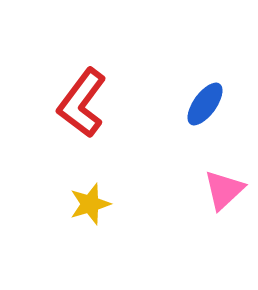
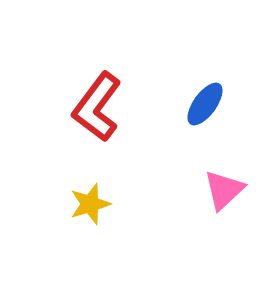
red L-shape: moved 15 px right, 4 px down
